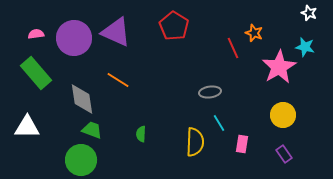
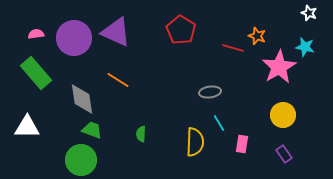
red pentagon: moved 7 px right, 4 px down
orange star: moved 3 px right, 3 px down
red line: rotated 50 degrees counterclockwise
